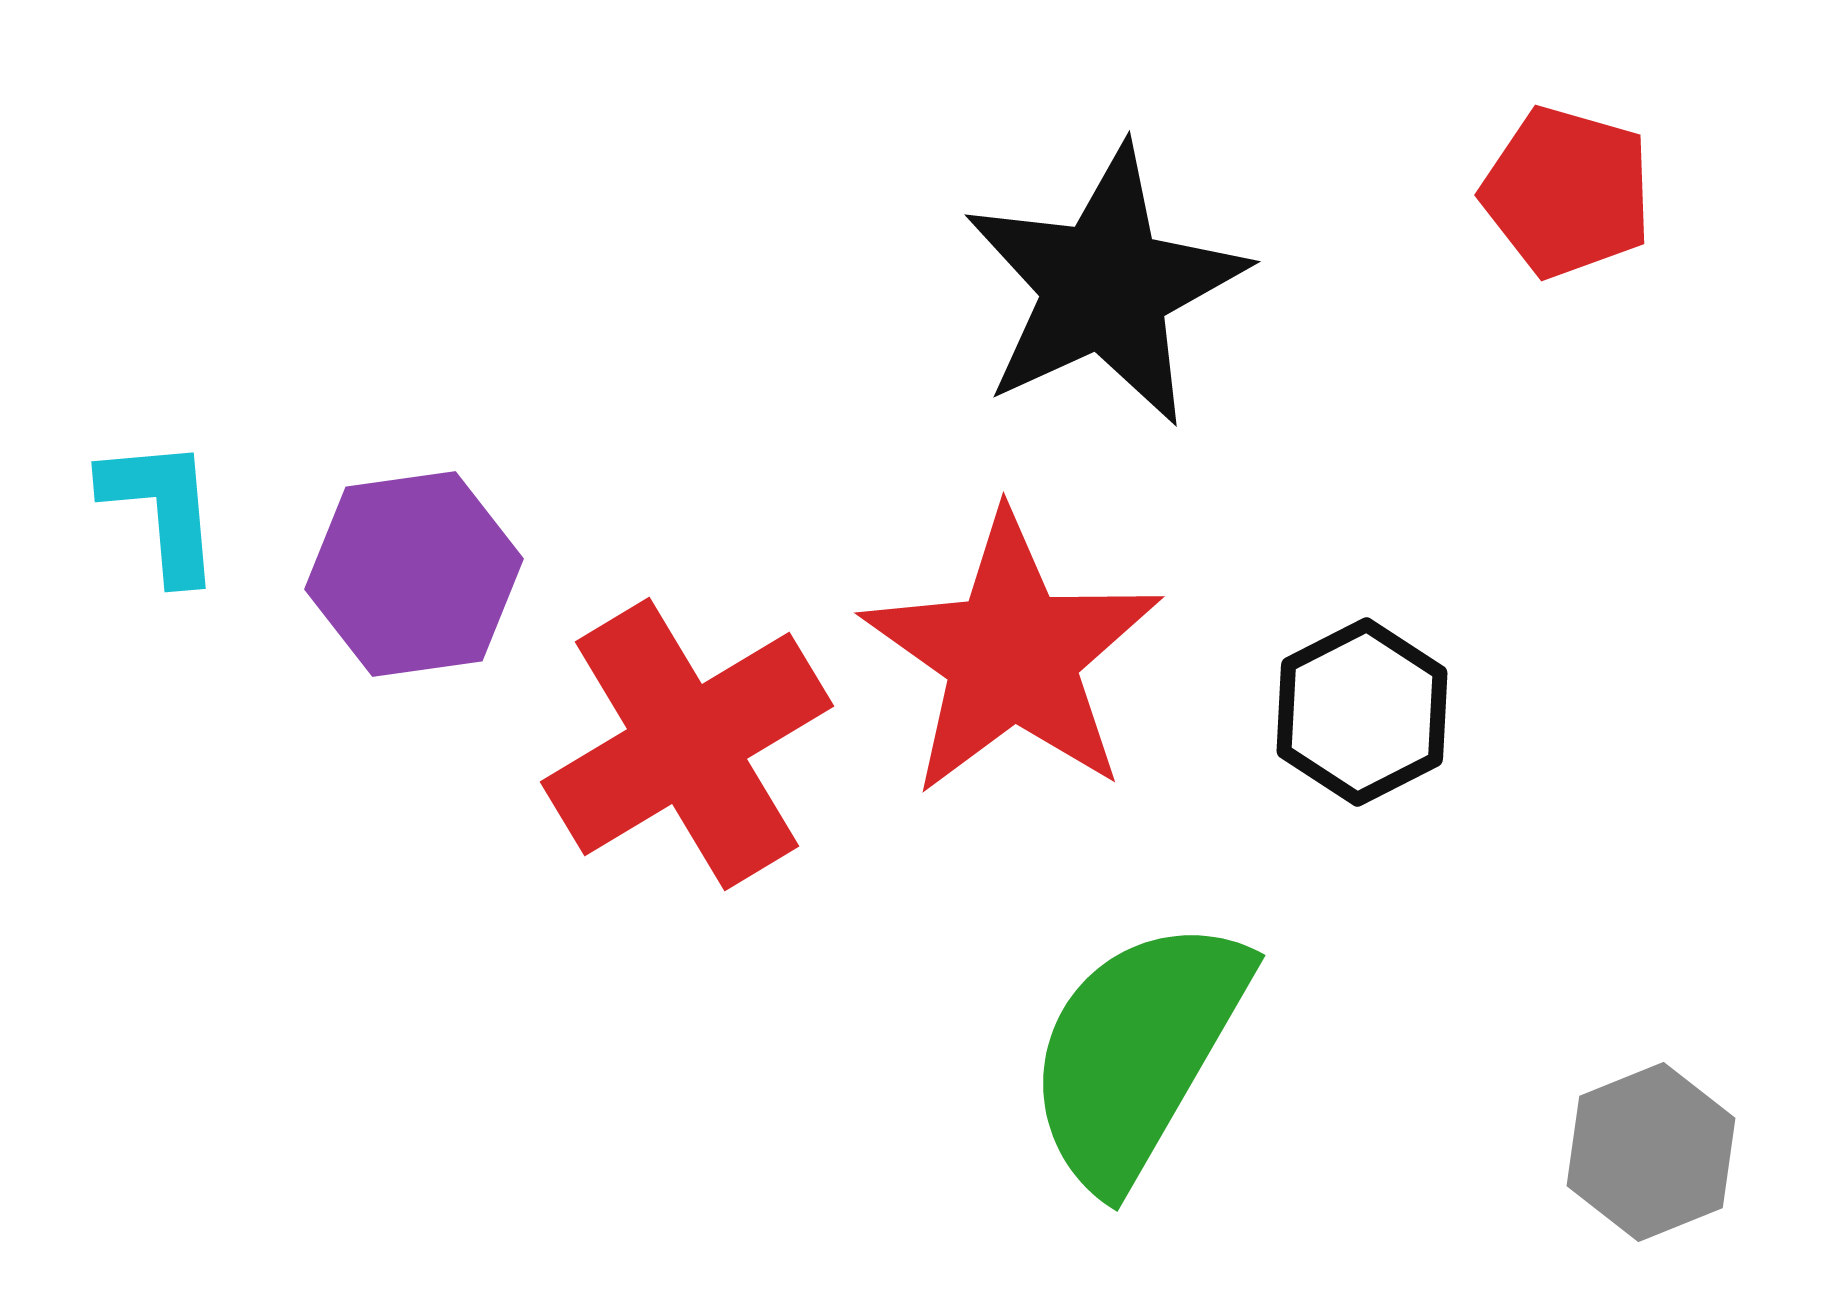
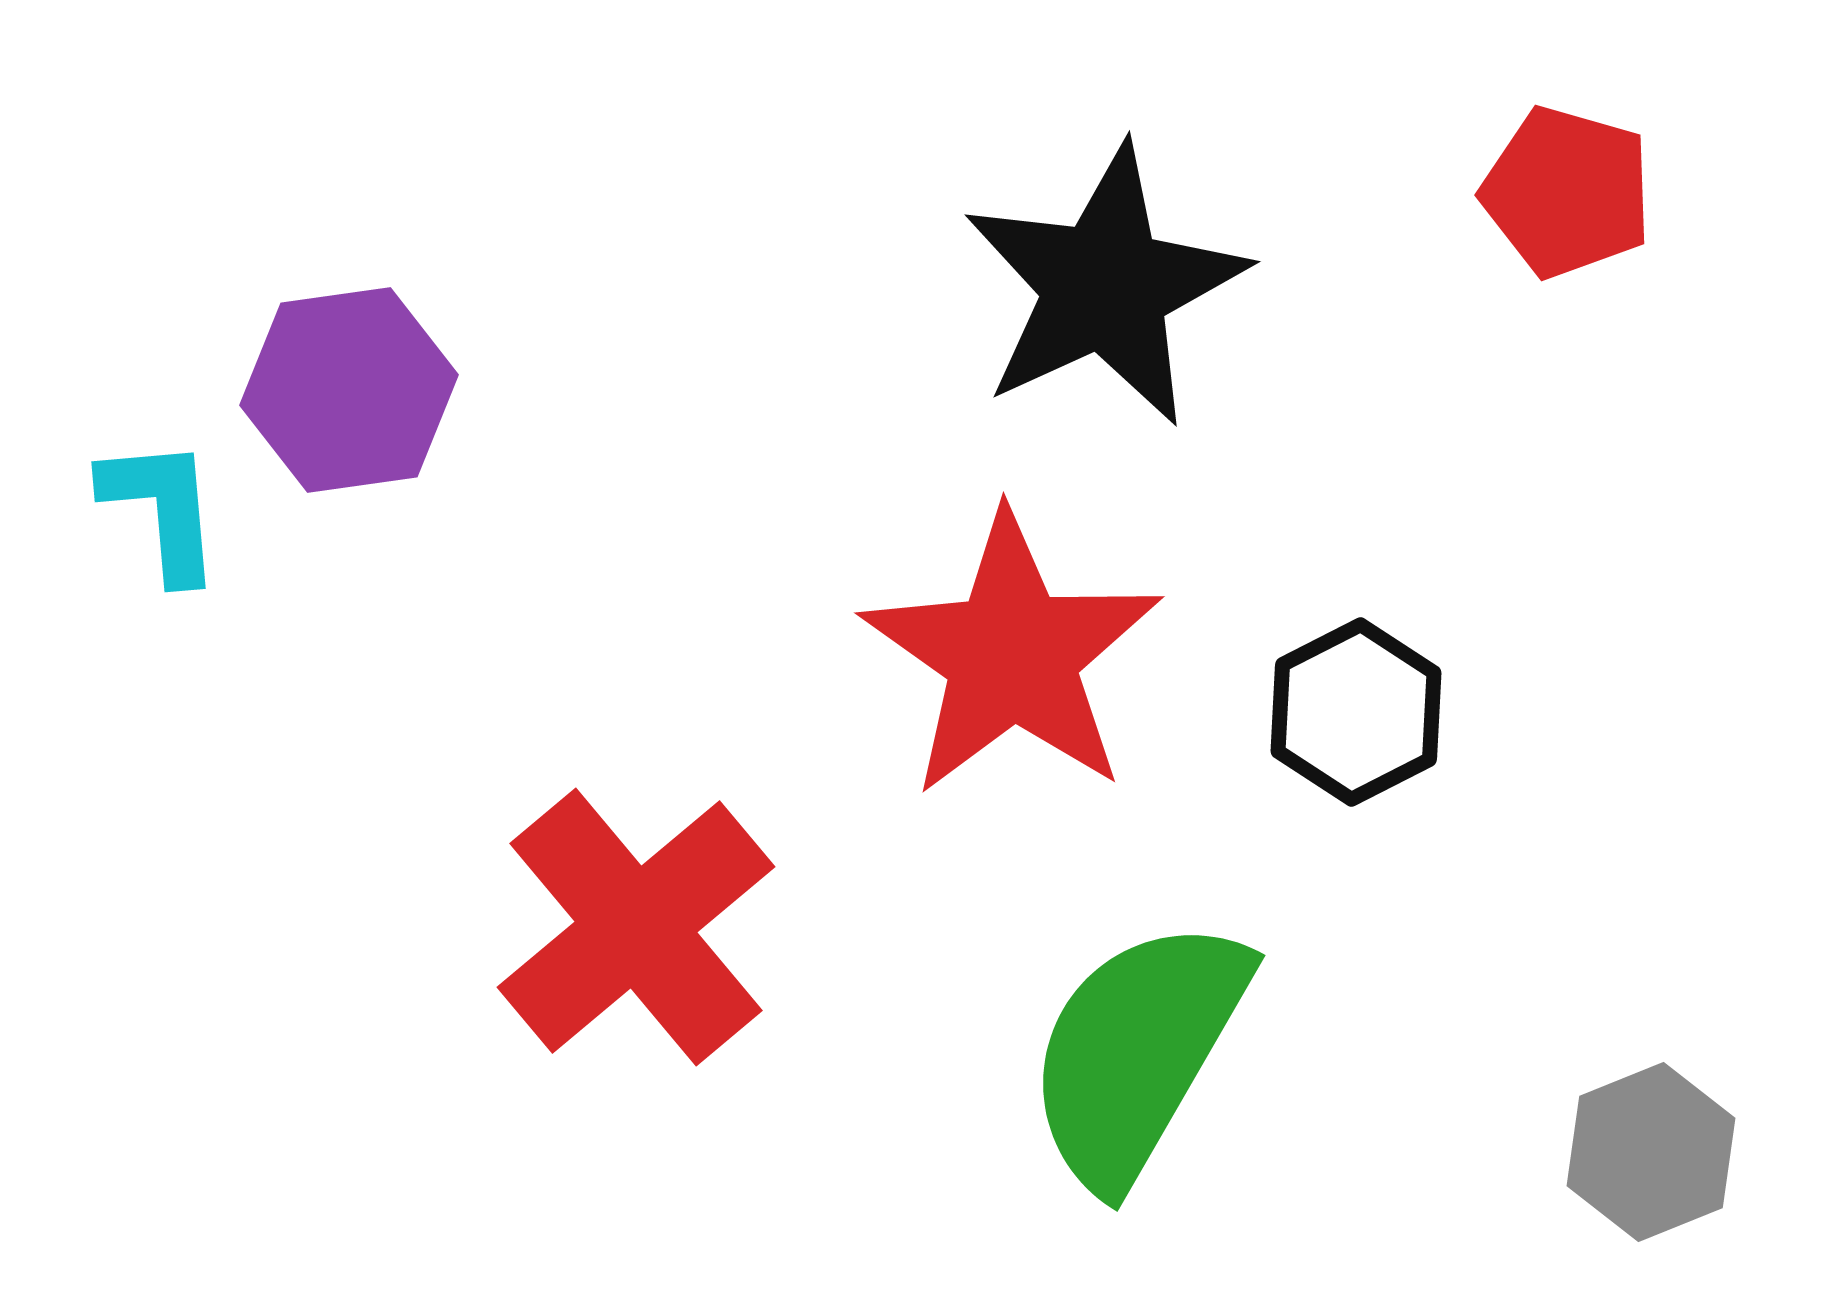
purple hexagon: moved 65 px left, 184 px up
black hexagon: moved 6 px left
red cross: moved 51 px left, 183 px down; rotated 9 degrees counterclockwise
